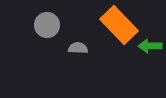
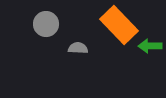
gray circle: moved 1 px left, 1 px up
